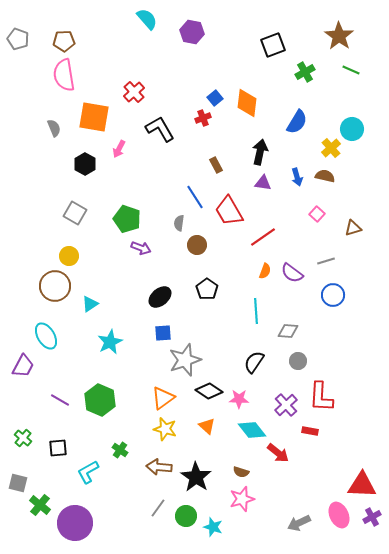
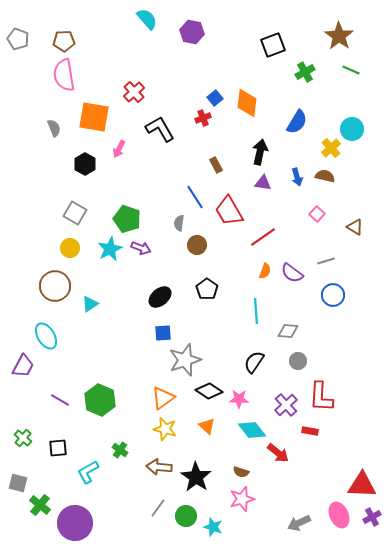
brown triangle at (353, 228): moved 2 px right, 1 px up; rotated 48 degrees clockwise
yellow circle at (69, 256): moved 1 px right, 8 px up
cyan star at (110, 342): moved 93 px up
